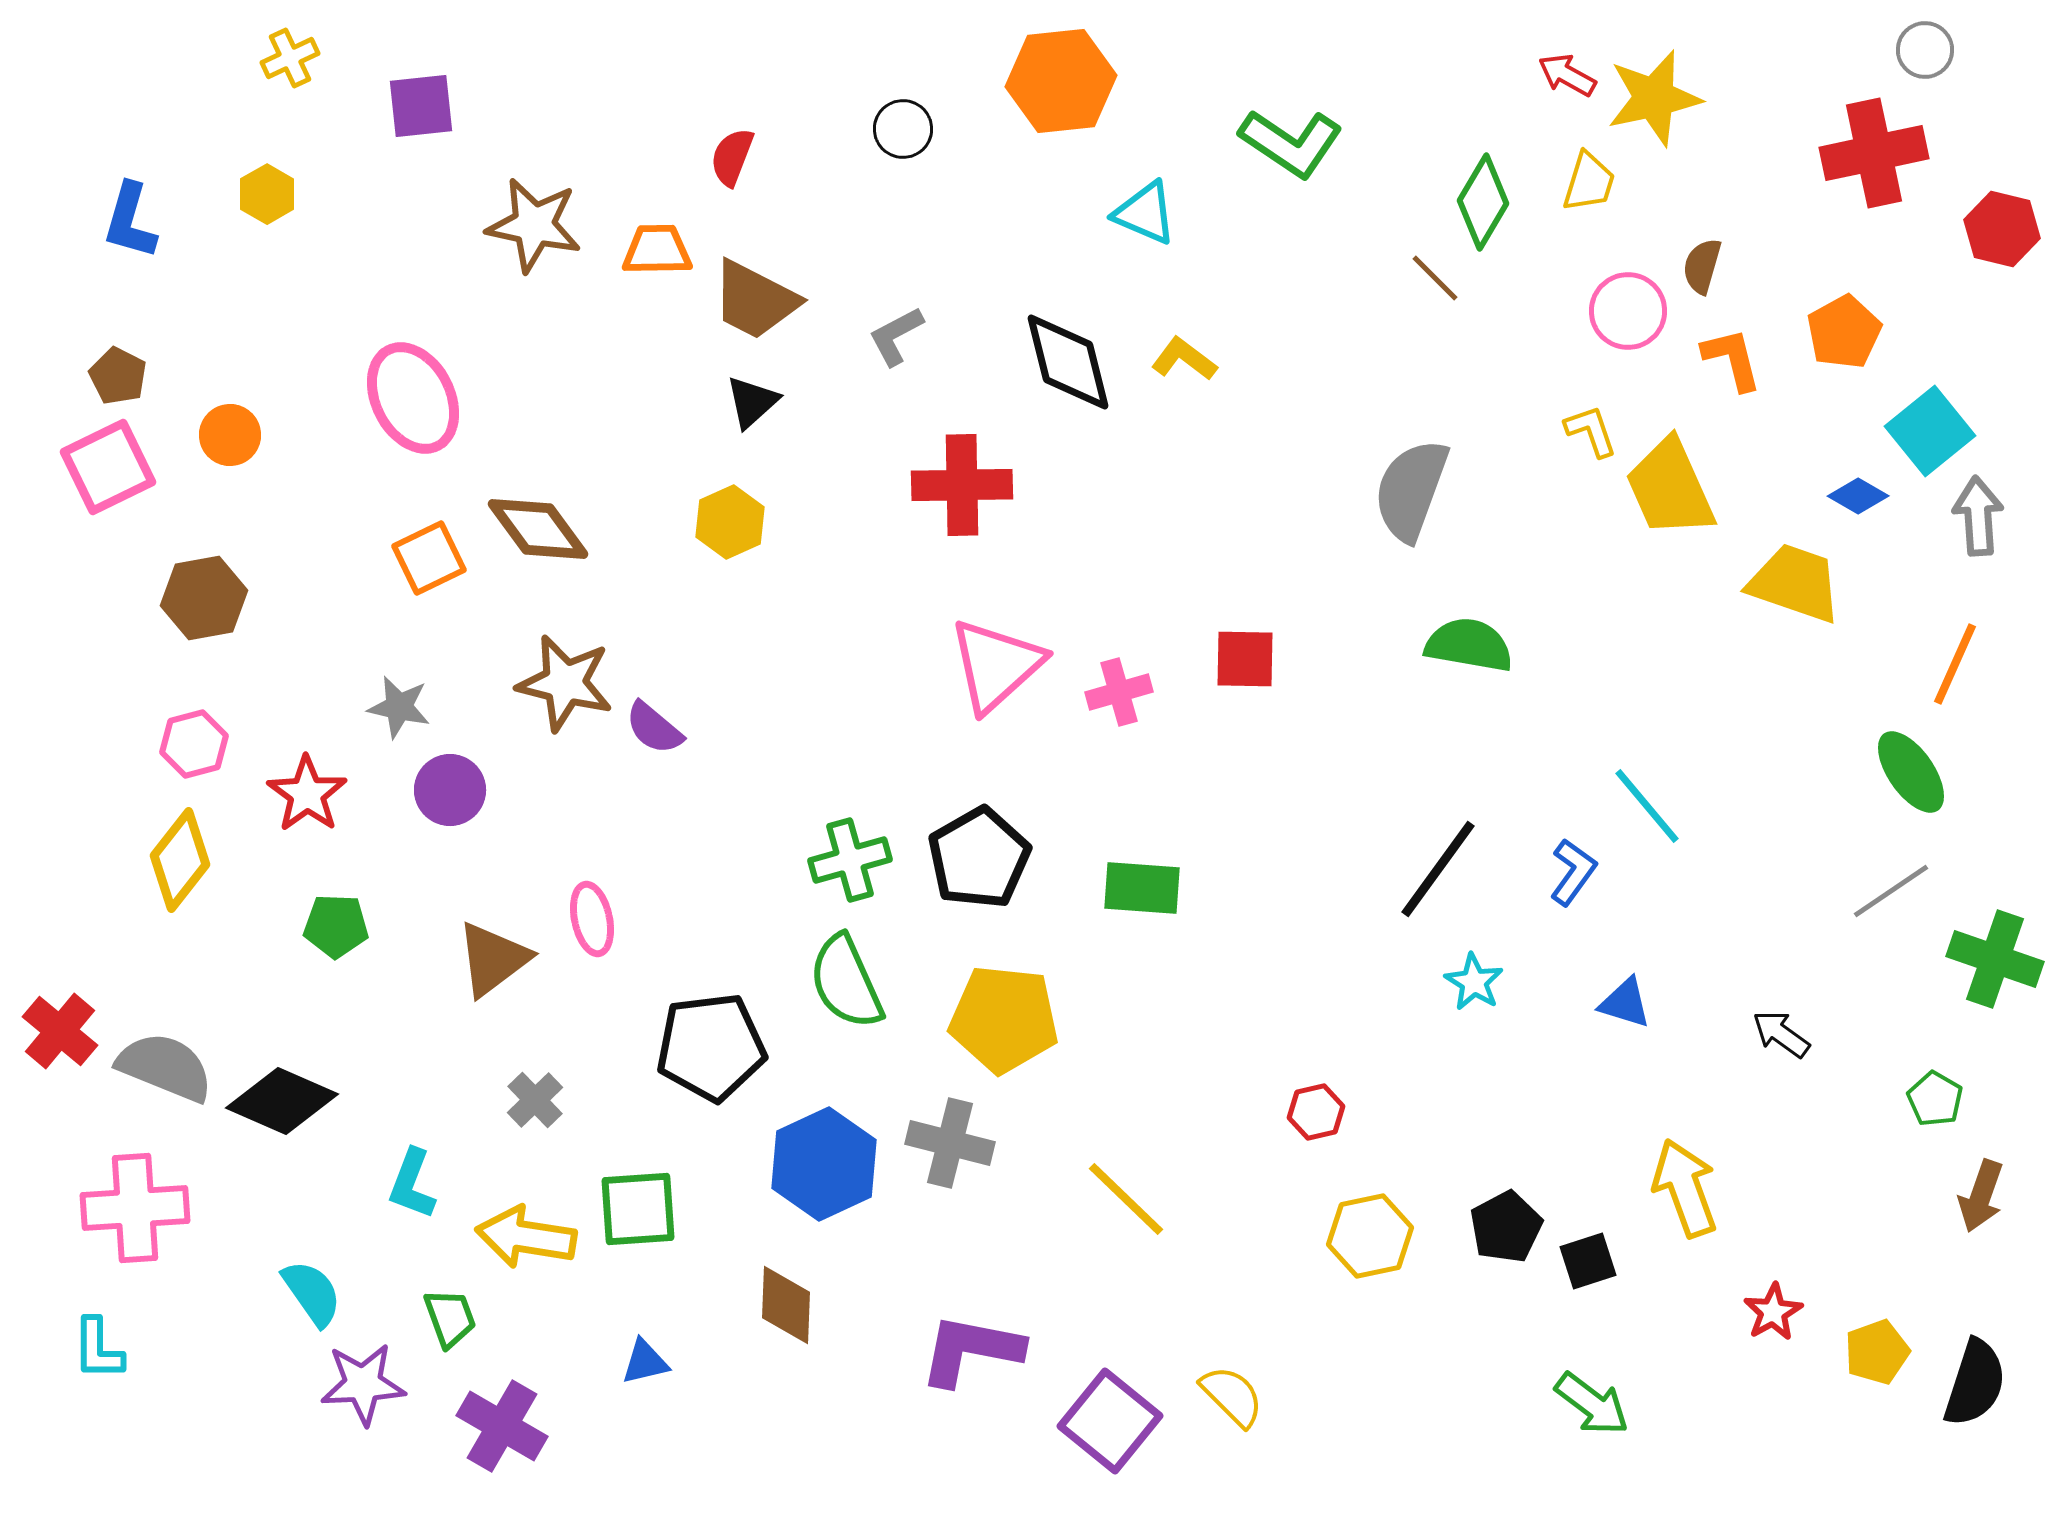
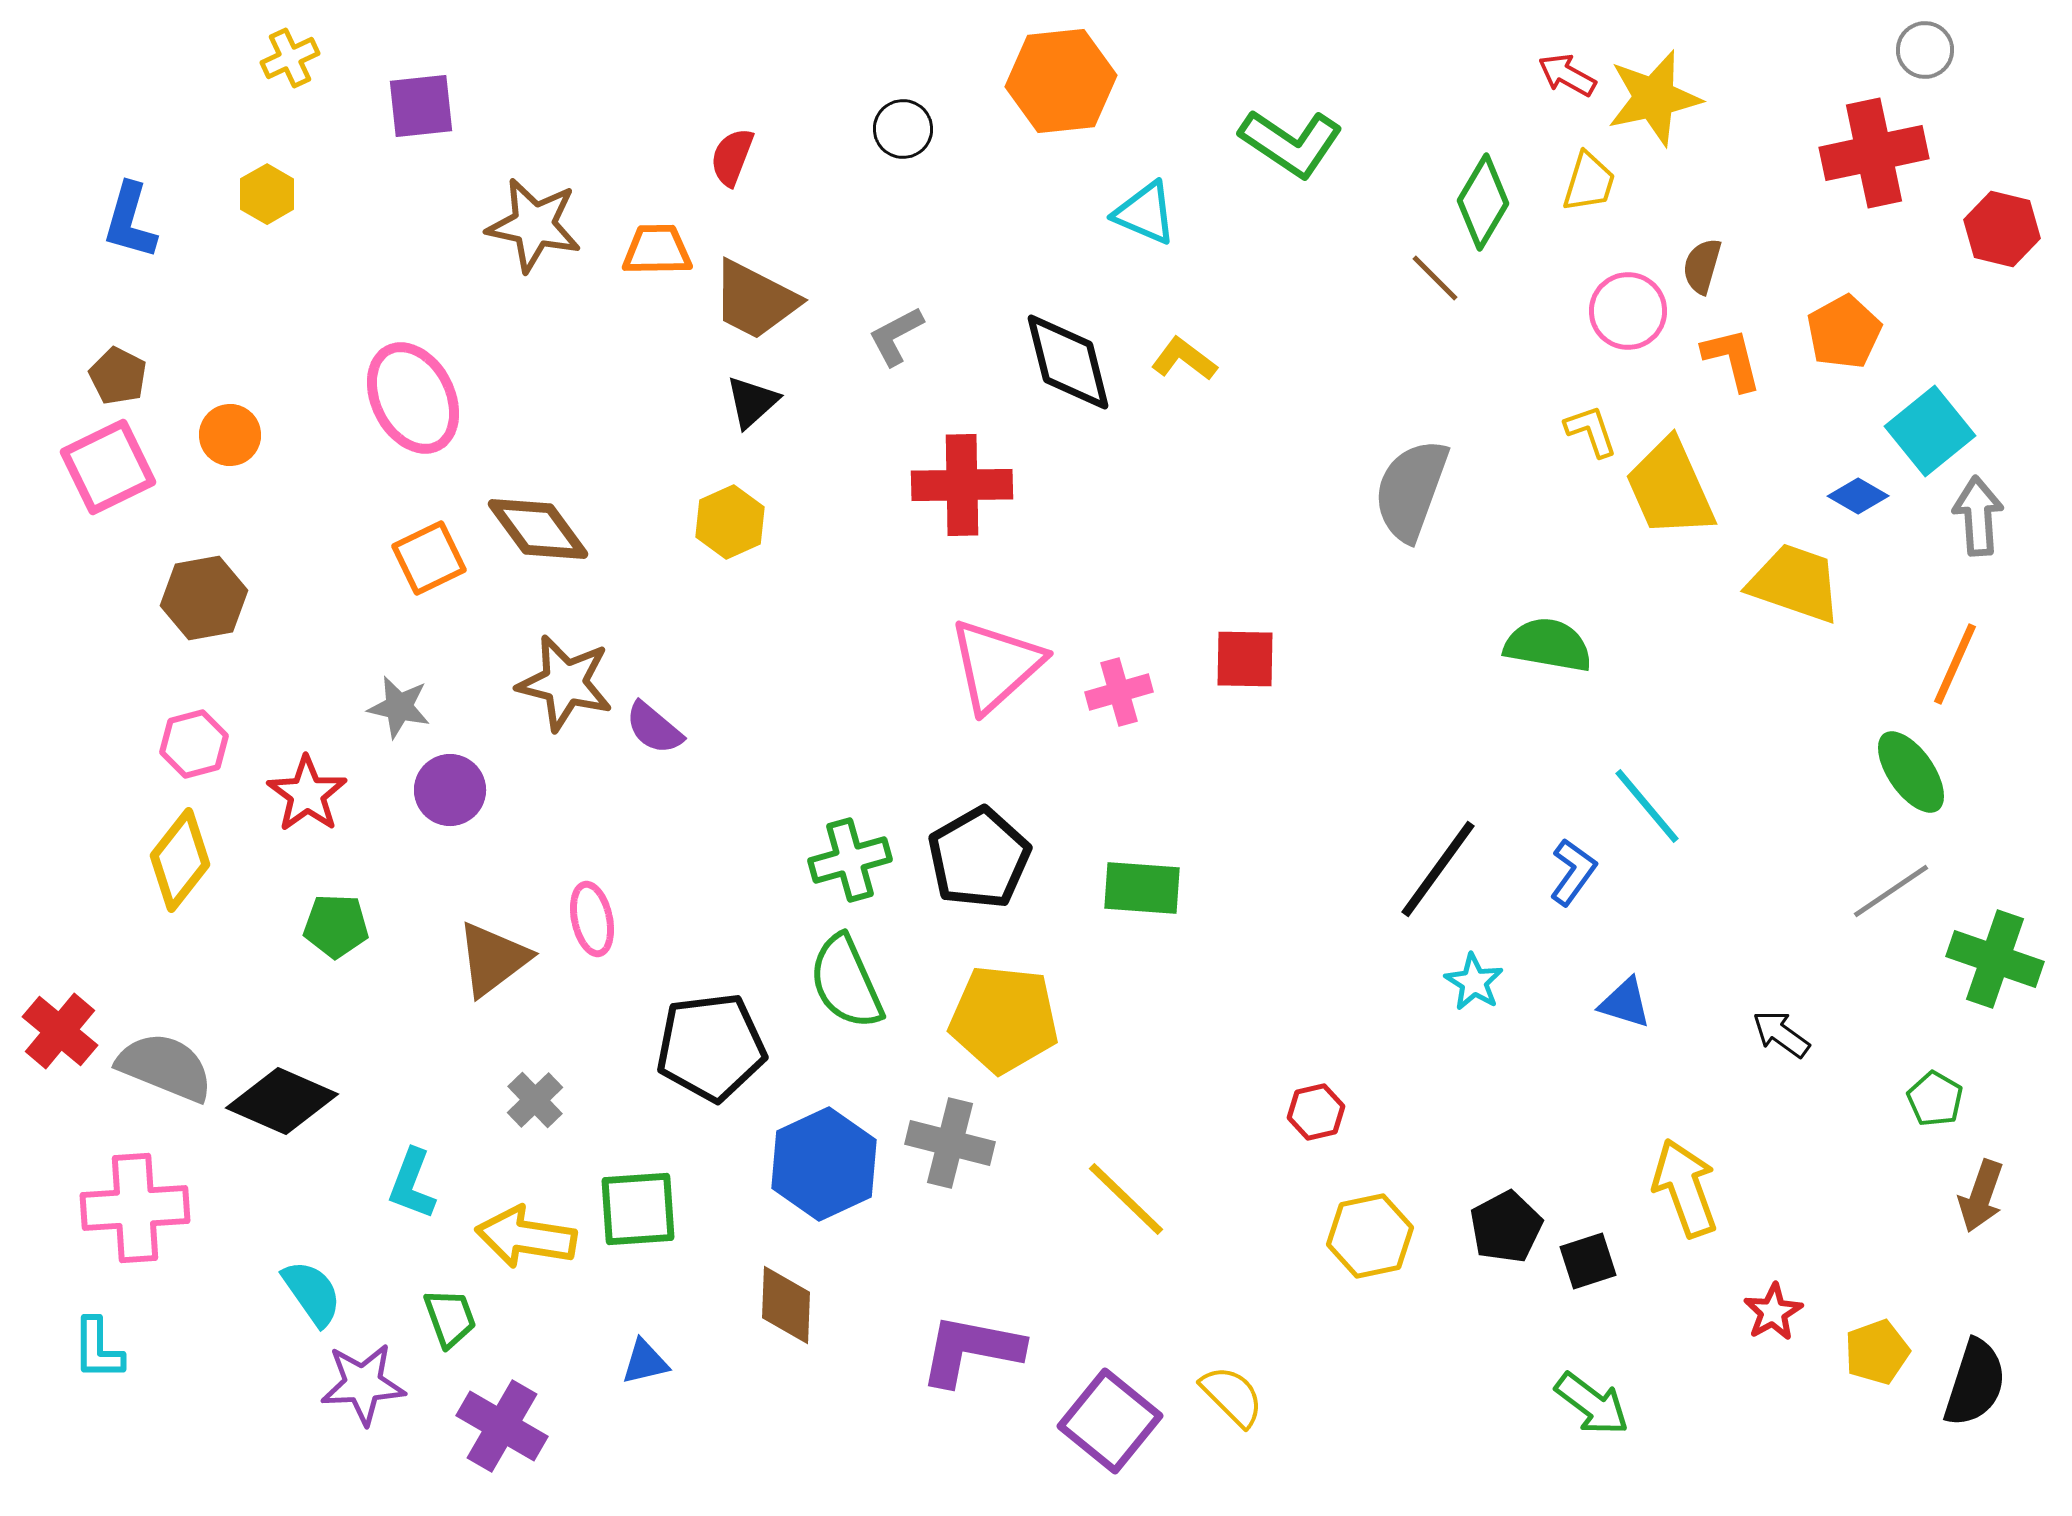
green semicircle at (1469, 645): moved 79 px right
